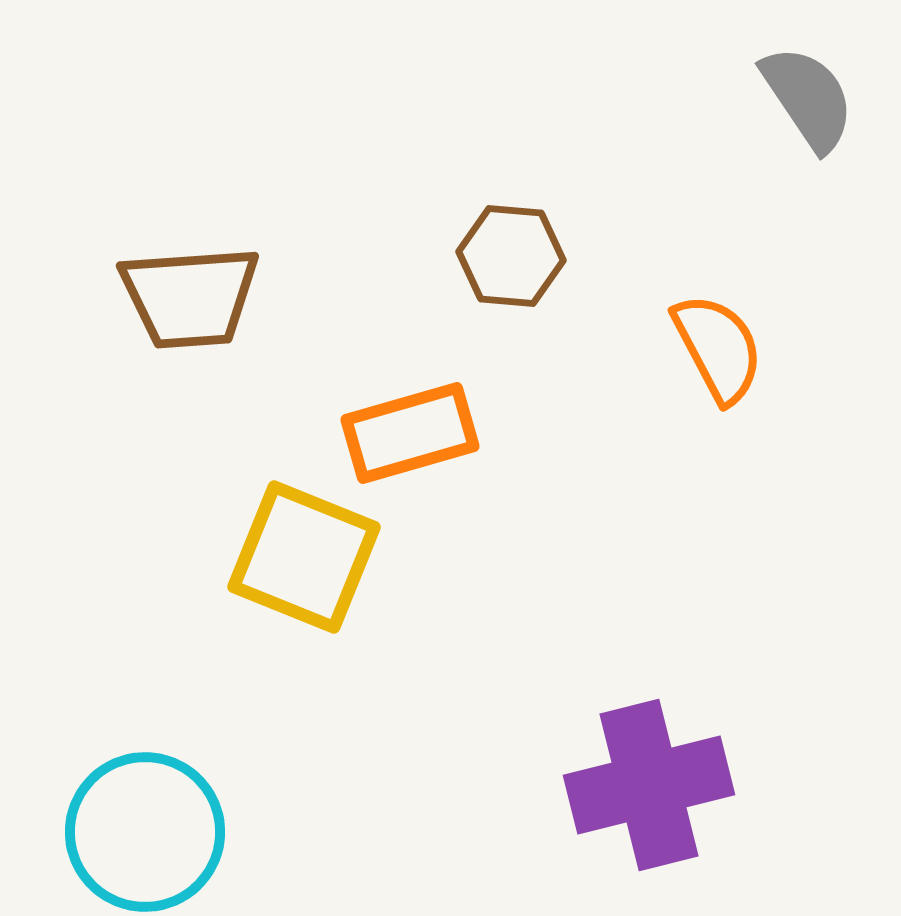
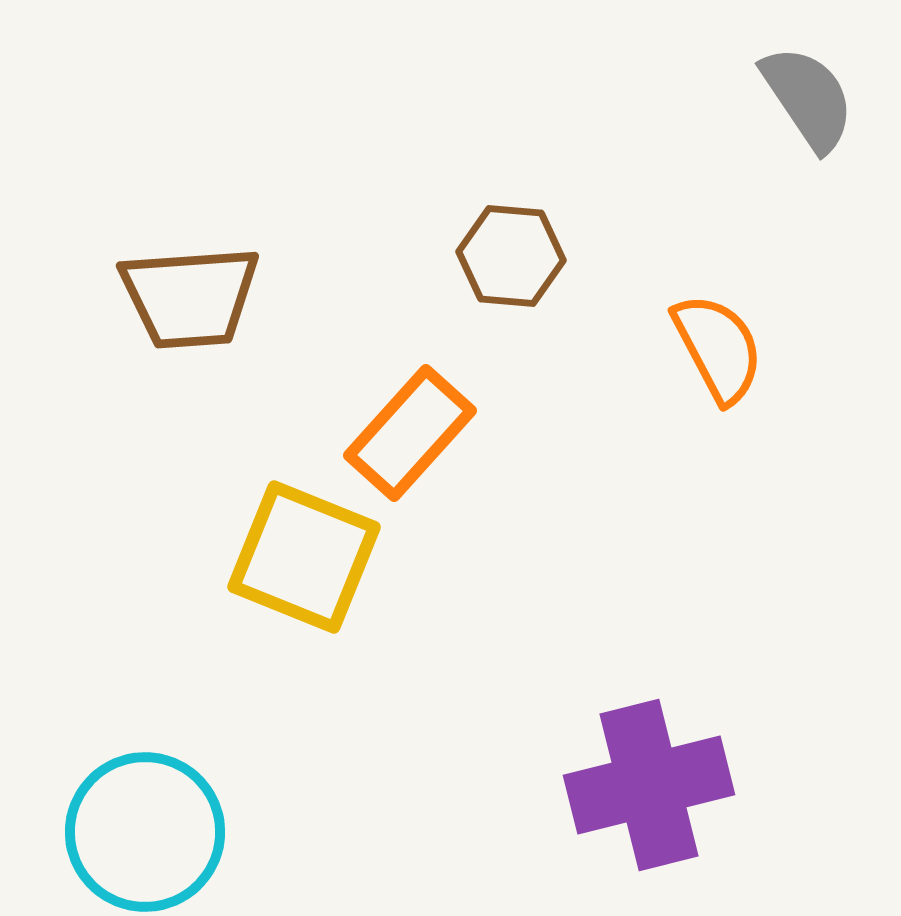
orange rectangle: rotated 32 degrees counterclockwise
